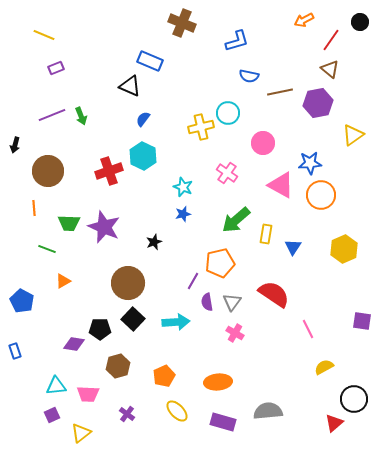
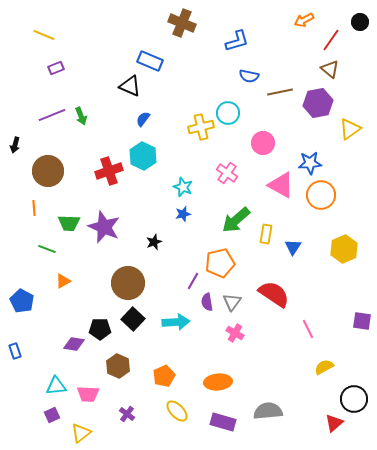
yellow triangle at (353, 135): moved 3 px left, 6 px up
brown hexagon at (118, 366): rotated 20 degrees counterclockwise
